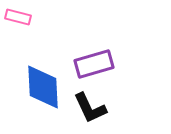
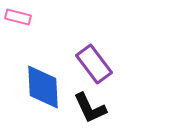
purple rectangle: rotated 69 degrees clockwise
